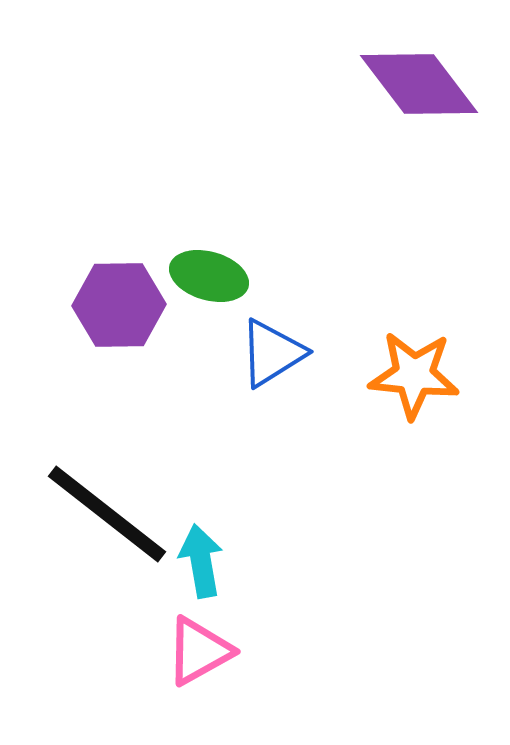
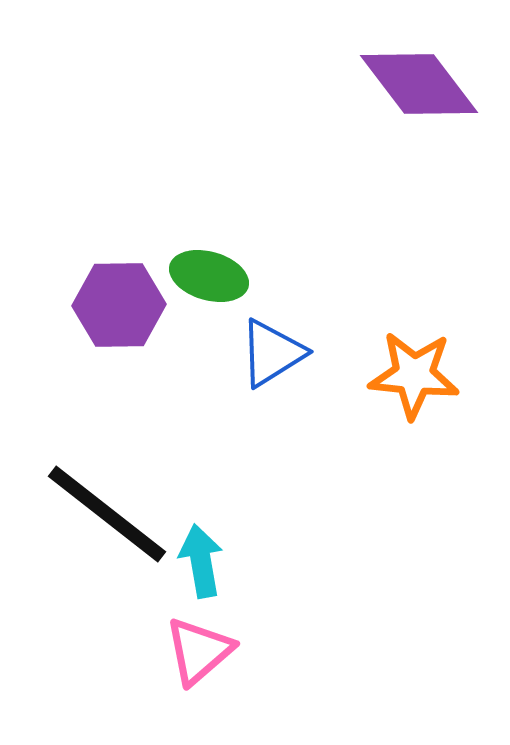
pink triangle: rotated 12 degrees counterclockwise
